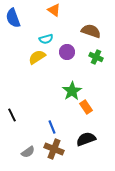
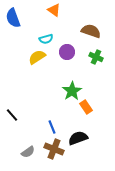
black line: rotated 16 degrees counterclockwise
black semicircle: moved 8 px left, 1 px up
